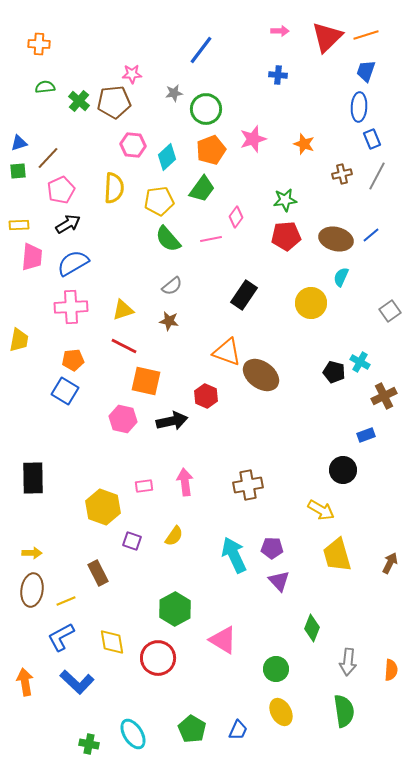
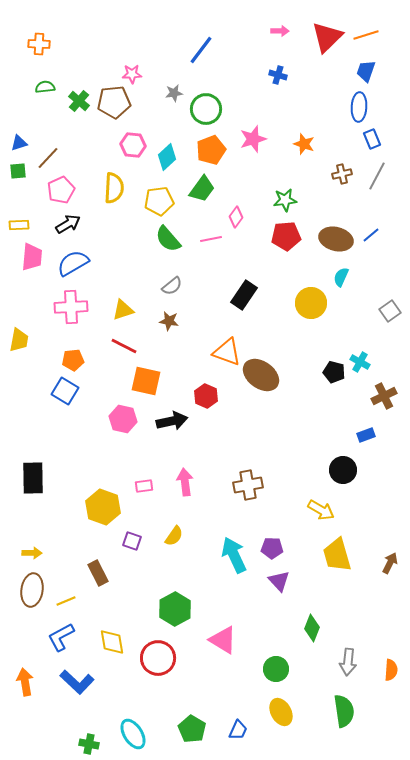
blue cross at (278, 75): rotated 12 degrees clockwise
